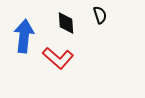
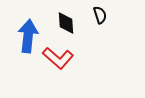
blue arrow: moved 4 px right
